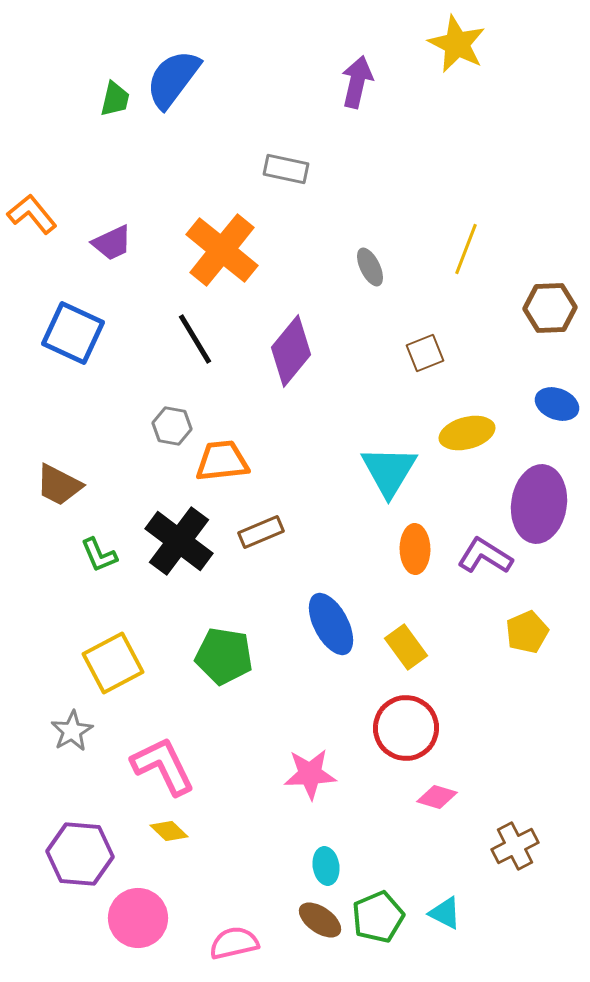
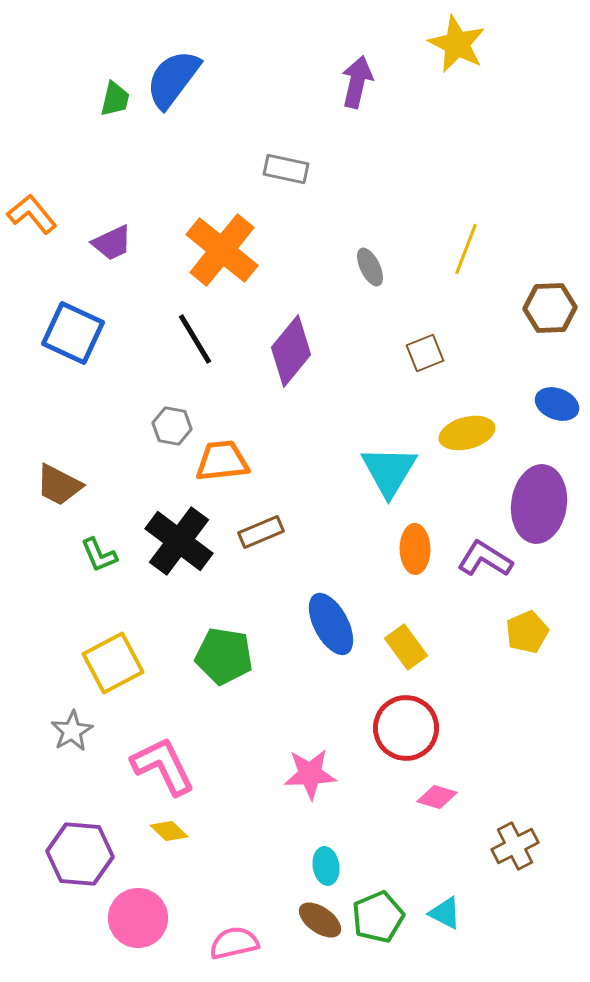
purple L-shape at (485, 556): moved 3 px down
